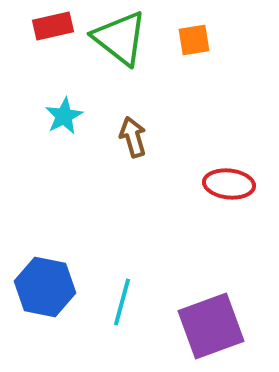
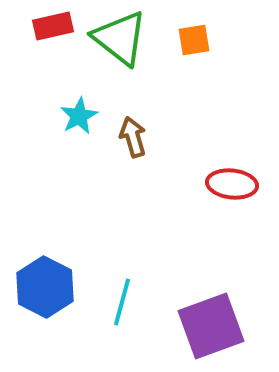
cyan star: moved 15 px right
red ellipse: moved 3 px right
blue hexagon: rotated 16 degrees clockwise
